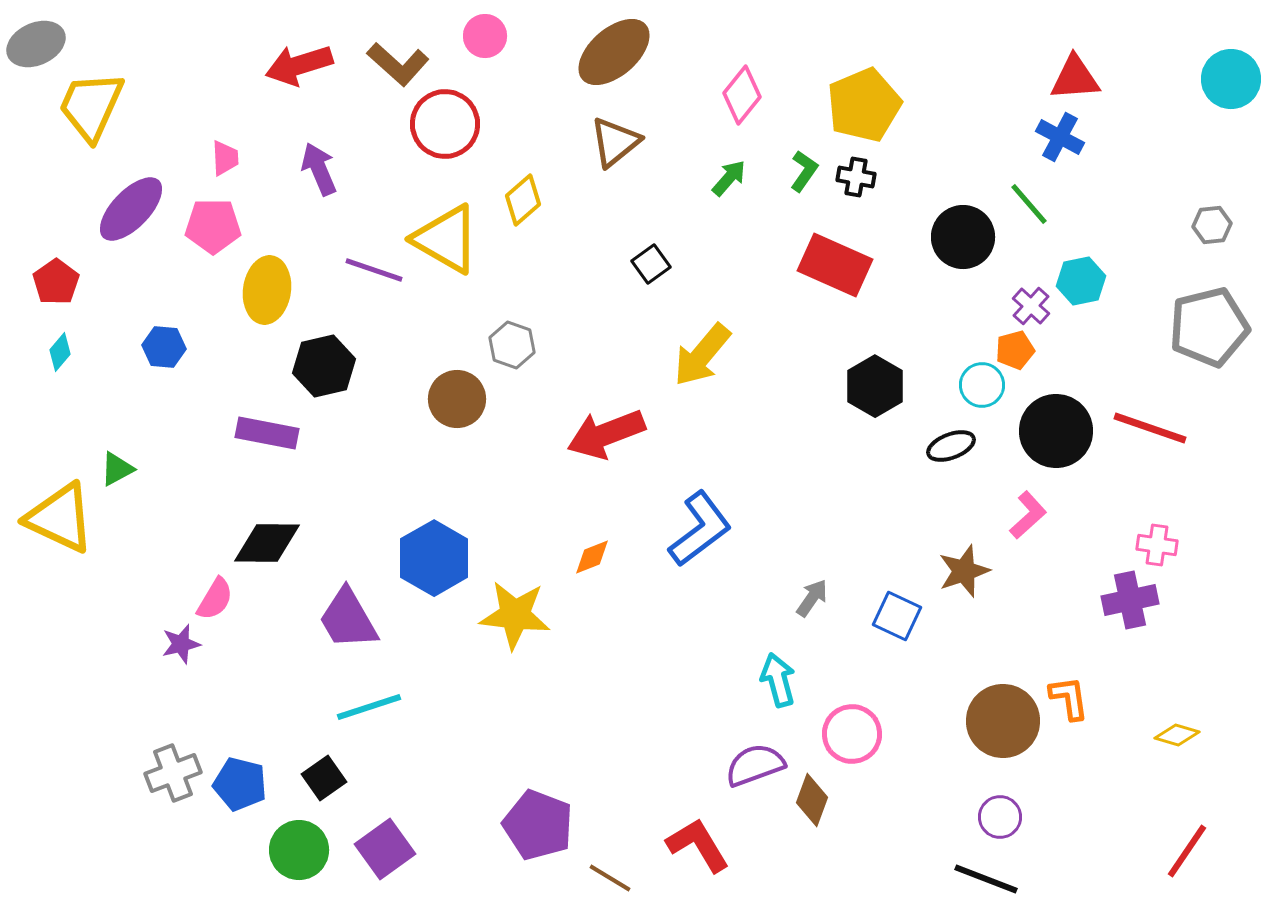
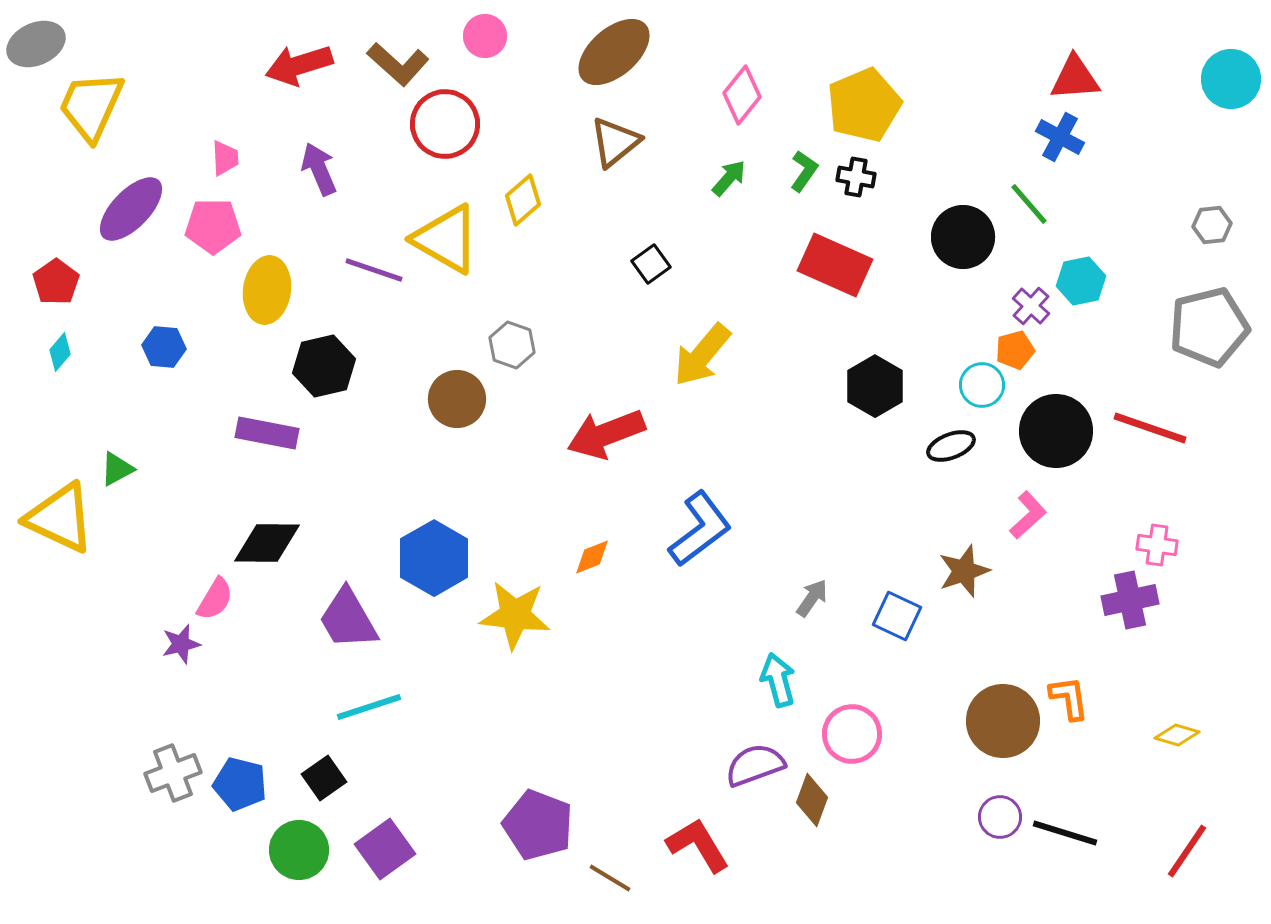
black line at (986, 879): moved 79 px right, 46 px up; rotated 4 degrees counterclockwise
